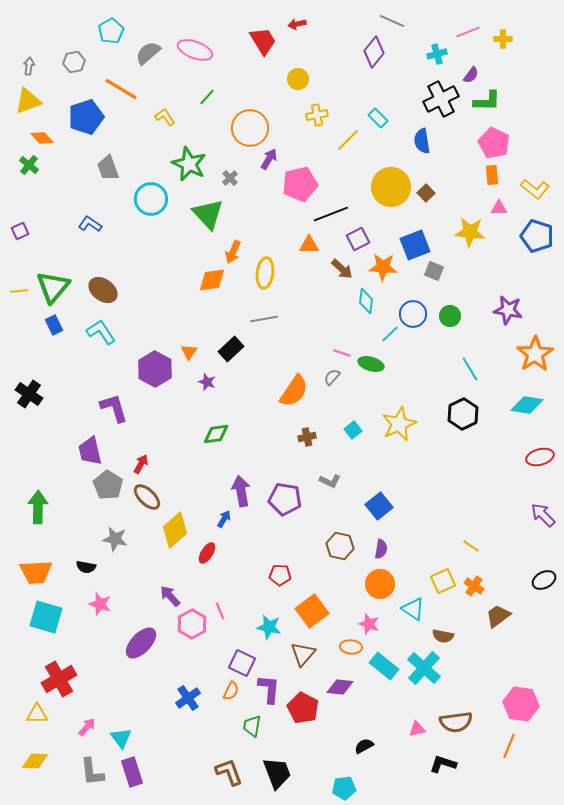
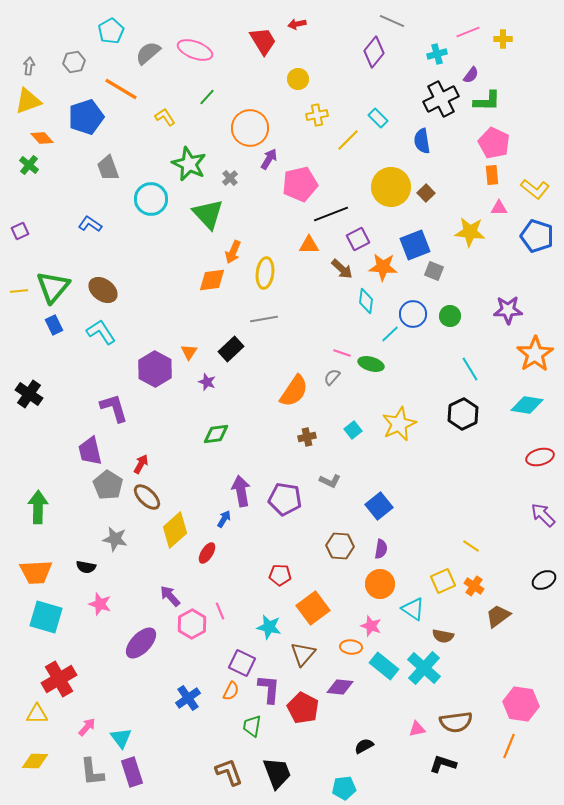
purple star at (508, 310): rotated 12 degrees counterclockwise
brown hexagon at (340, 546): rotated 8 degrees counterclockwise
orange square at (312, 611): moved 1 px right, 3 px up
pink star at (369, 624): moved 2 px right, 2 px down
